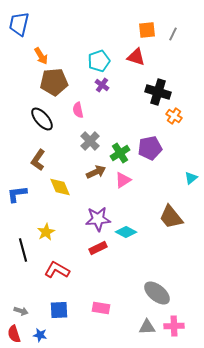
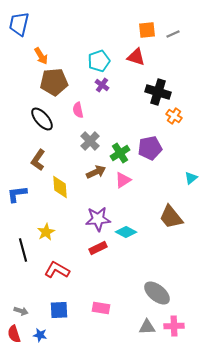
gray line: rotated 40 degrees clockwise
yellow diamond: rotated 20 degrees clockwise
